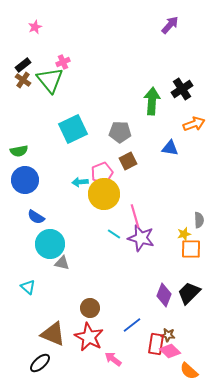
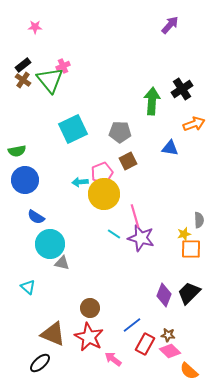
pink star: rotated 24 degrees clockwise
pink cross: moved 4 px down
green semicircle: moved 2 px left
red rectangle: moved 11 px left; rotated 20 degrees clockwise
